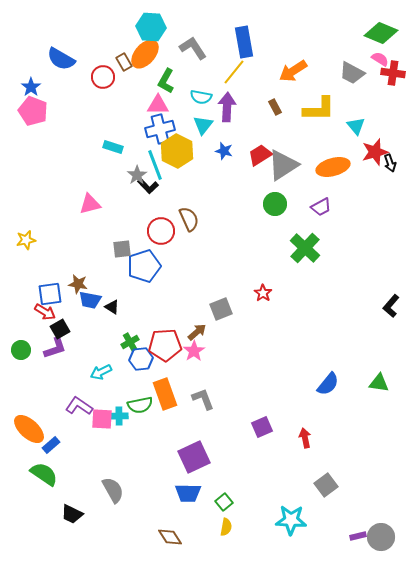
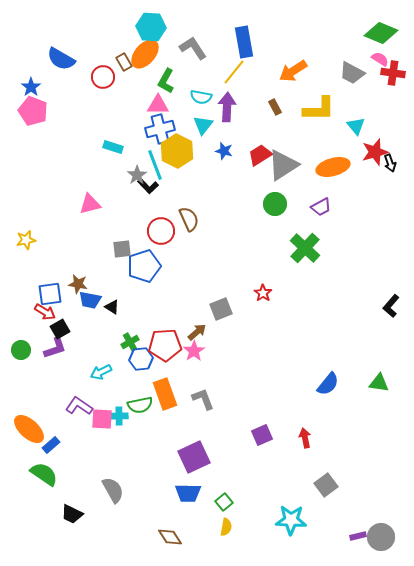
purple square at (262, 427): moved 8 px down
